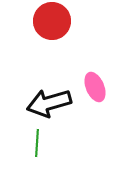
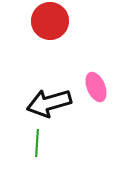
red circle: moved 2 px left
pink ellipse: moved 1 px right
